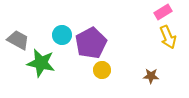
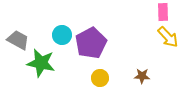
pink rectangle: rotated 60 degrees counterclockwise
yellow arrow: rotated 20 degrees counterclockwise
yellow circle: moved 2 px left, 8 px down
brown star: moved 9 px left
